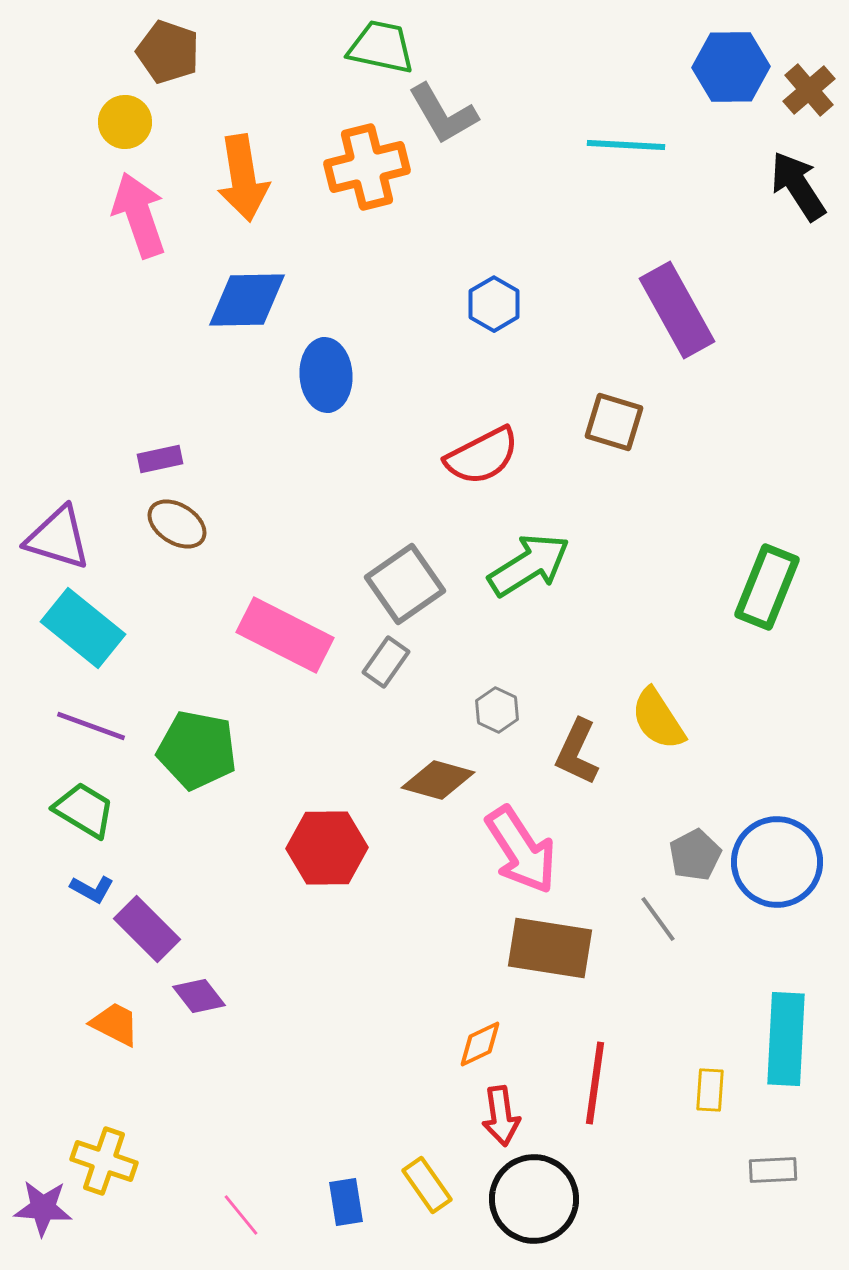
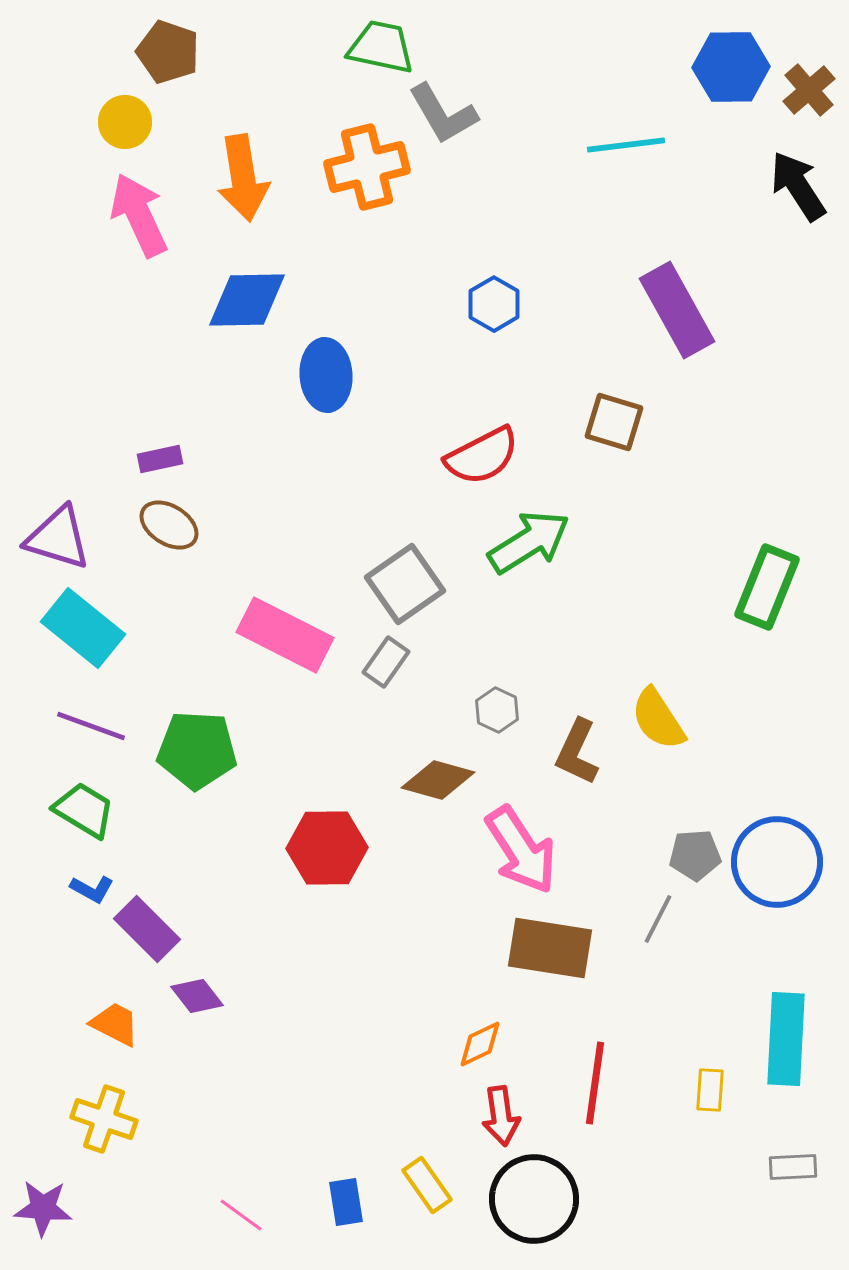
cyan line at (626, 145): rotated 10 degrees counterclockwise
pink arrow at (139, 215): rotated 6 degrees counterclockwise
brown ellipse at (177, 524): moved 8 px left, 1 px down
green arrow at (529, 565): moved 23 px up
green pentagon at (197, 750): rotated 8 degrees counterclockwise
gray pentagon at (695, 855): rotated 24 degrees clockwise
gray line at (658, 919): rotated 63 degrees clockwise
purple diamond at (199, 996): moved 2 px left
yellow cross at (104, 1161): moved 42 px up
gray rectangle at (773, 1170): moved 20 px right, 3 px up
pink line at (241, 1215): rotated 15 degrees counterclockwise
